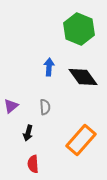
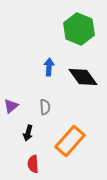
orange rectangle: moved 11 px left, 1 px down
